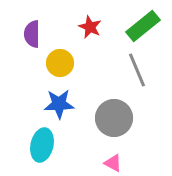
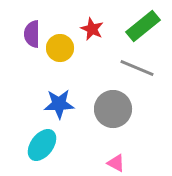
red star: moved 2 px right, 2 px down
yellow circle: moved 15 px up
gray line: moved 2 px up; rotated 44 degrees counterclockwise
gray circle: moved 1 px left, 9 px up
cyan ellipse: rotated 24 degrees clockwise
pink triangle: moved 3 px right
